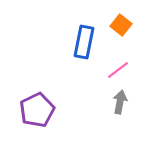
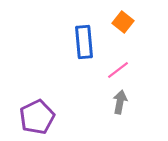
orange square: moved 2 px right, 3 px up
blue rectangle: rotated 16 degrees counterclockwise
purple pentagon: moved 7 px down
